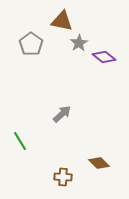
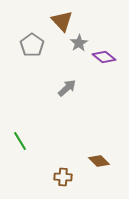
brown triangle: rotated 35 degrees clockwise
gray pentagon: moved 1 px right, 1 px down
gray arrow: moved 5 px right, 26 px up
brown diamond: moved 2 px up
